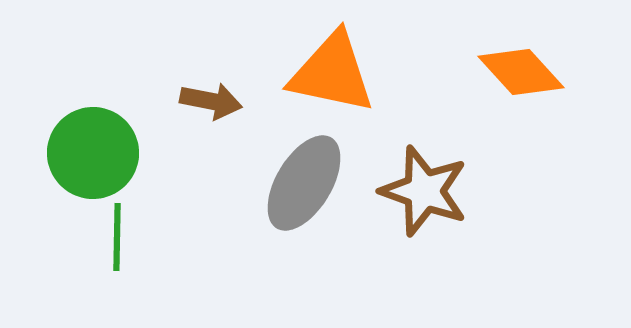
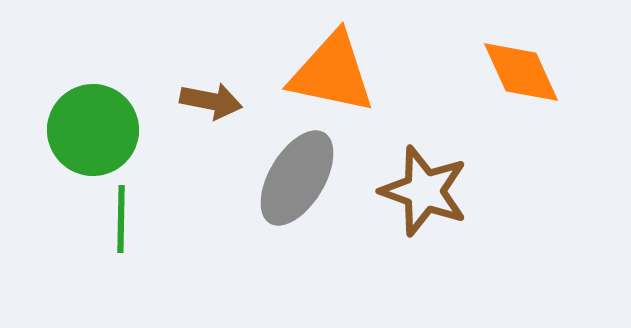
orange diamond: rotated 18 degrees clockwise
green circle: moved 23 px up
gray ellipse: moved 7 px left, 5 px up
green line: moved 4 px right, 18 px up
